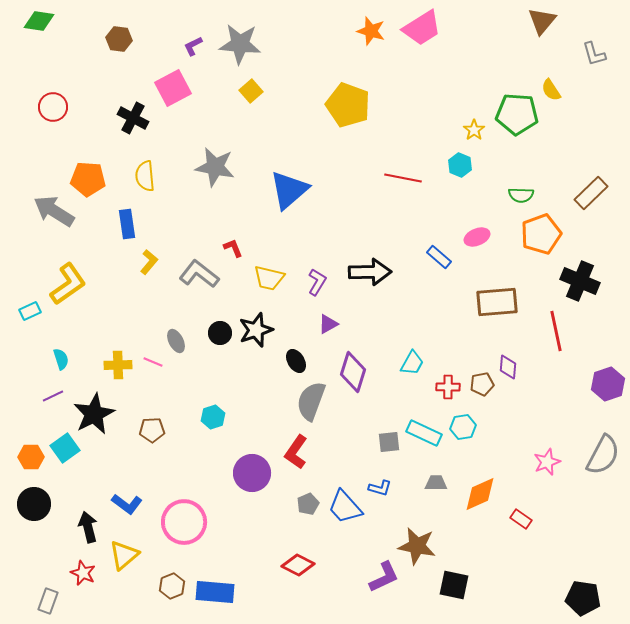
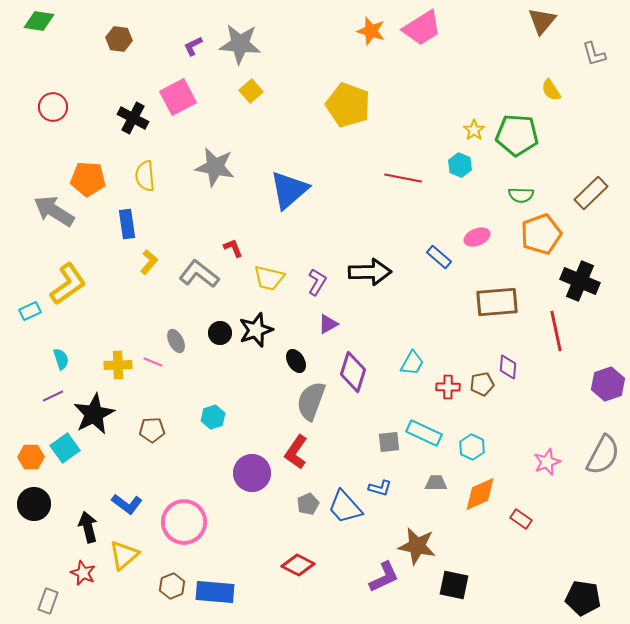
pink square at (173, 88): moved 5 px right, 9 px down
green pentagon at (517, 114): moved 21 px down
cyan hexagon at (463, 427): moved 9 px right, 20 px down; rotated 25 degrees counterclockwise
